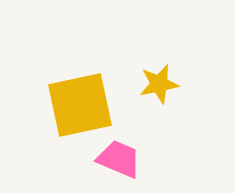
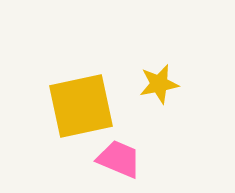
yellow square: moved 1 px right, 1 px down
